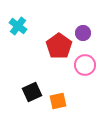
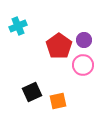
cyan cross: rotated 30 degrees clockwise
purple circle: moved 1 px right, 7 px down
pink circle: moved 2 px left
